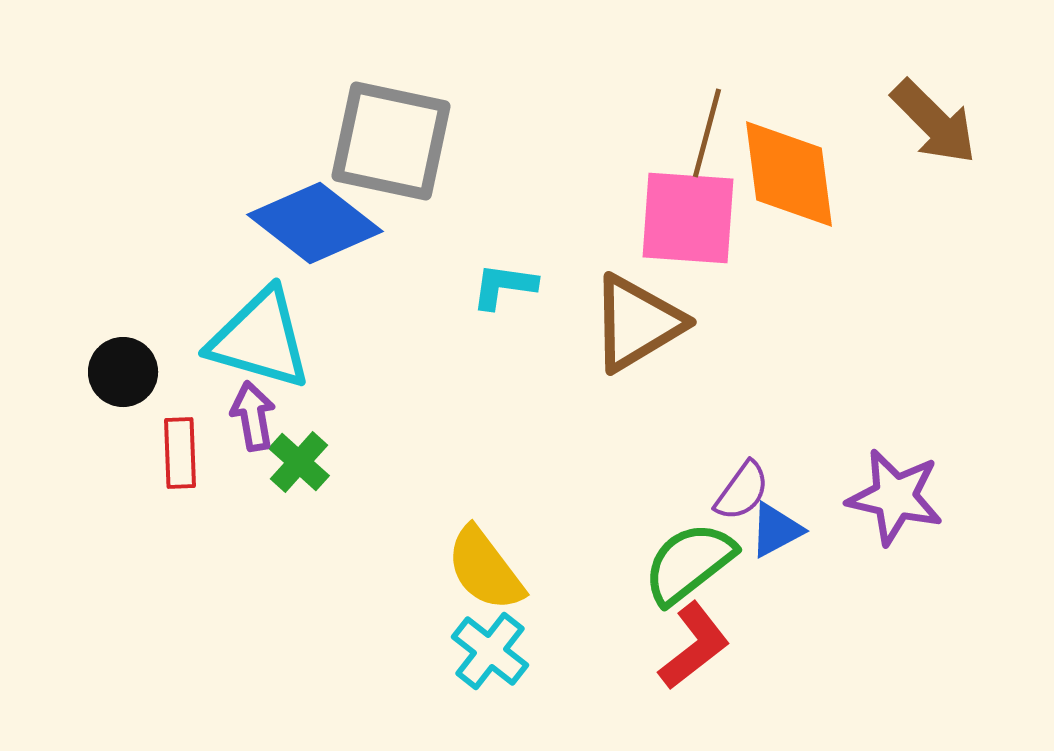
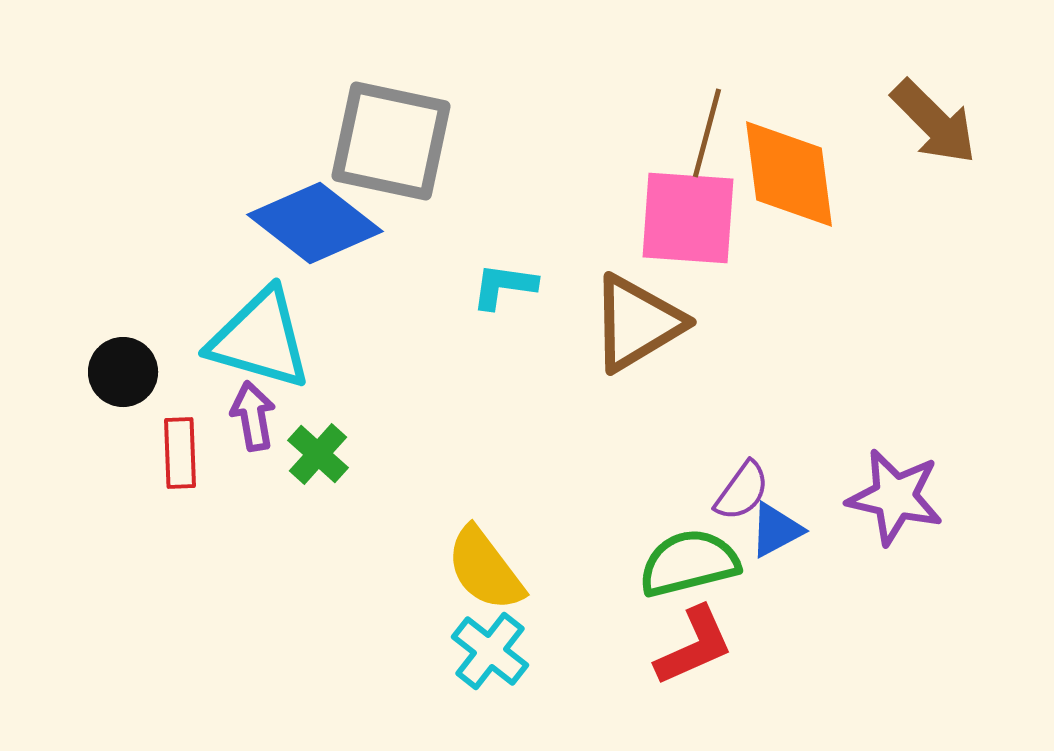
green cross: moved 19 px right, 8 px up
green semicircle: rotated 24 degrees clockwise
red L-shape: rotated 14 degrees clockwise
